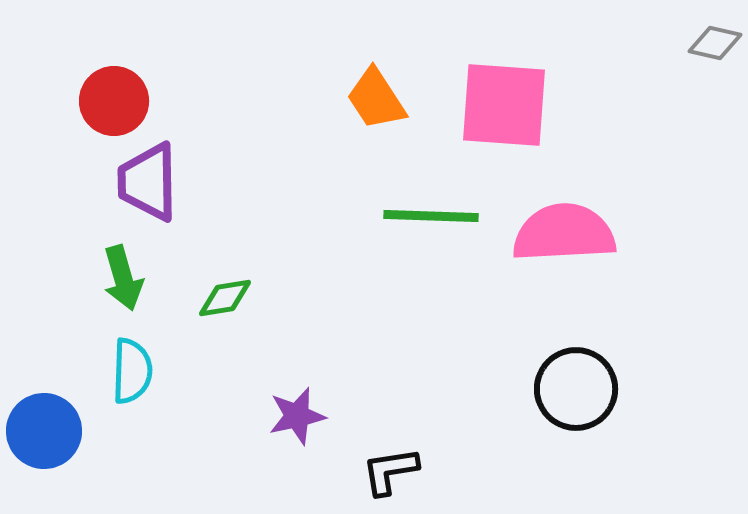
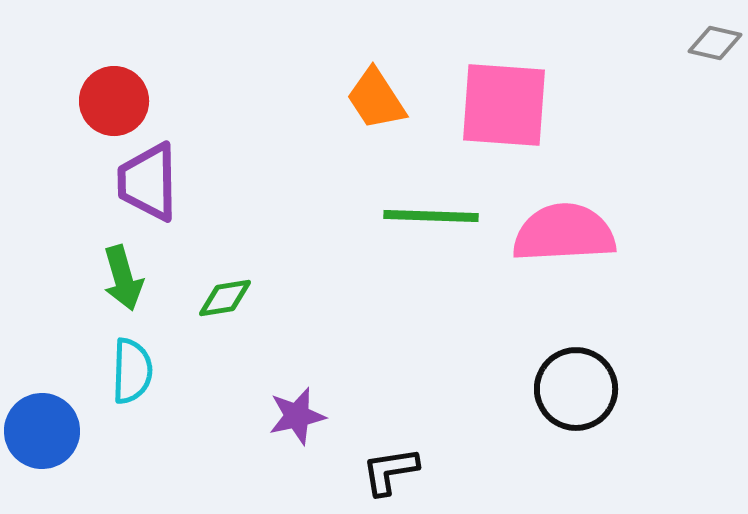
blue circle: moved 2 px left
